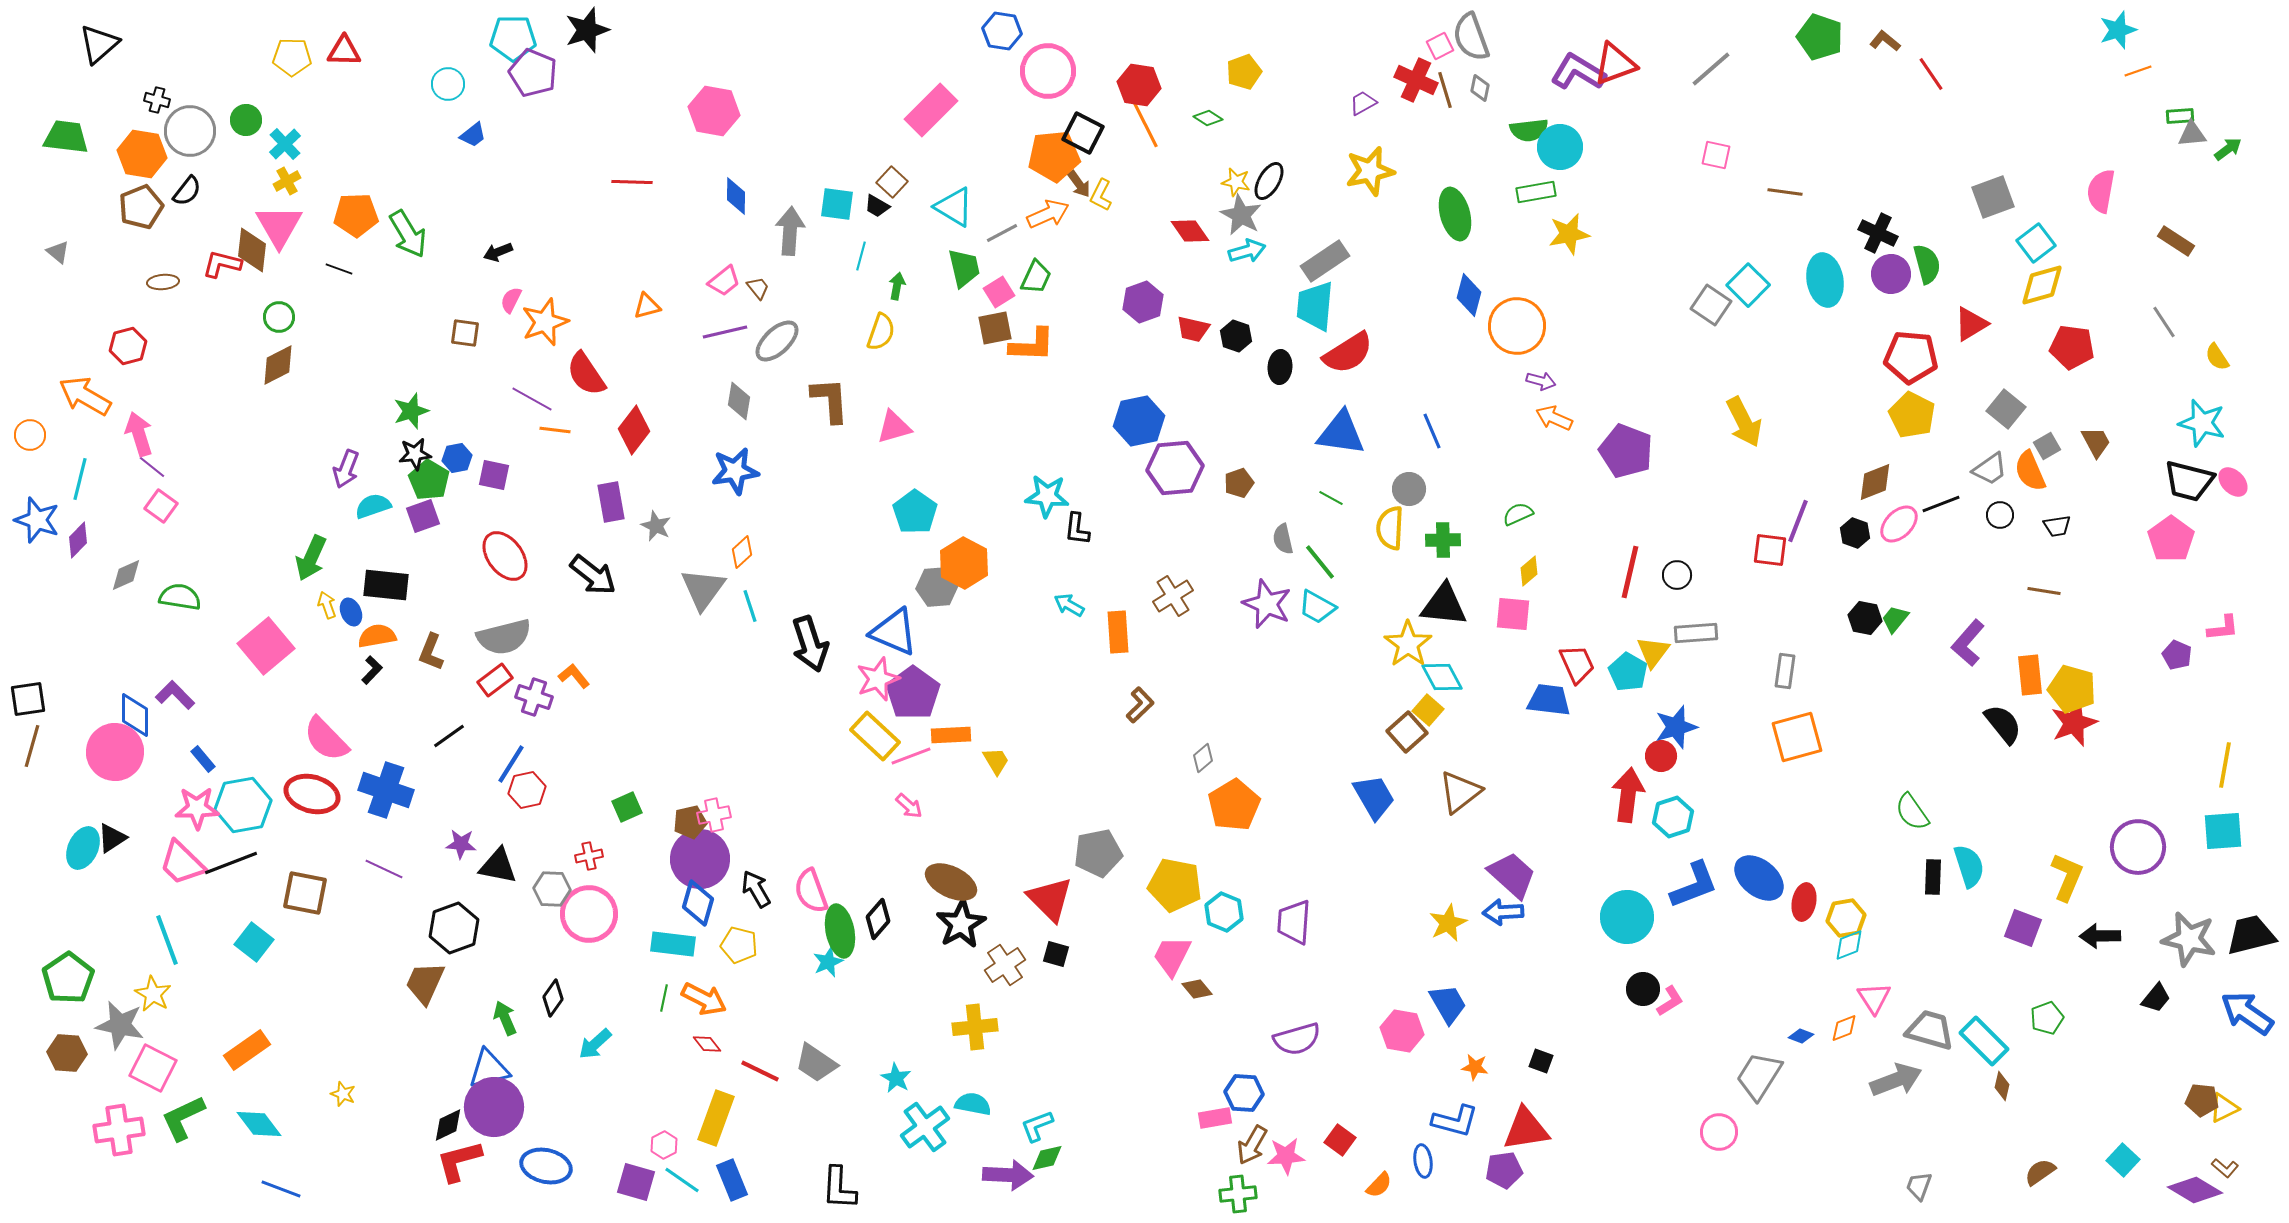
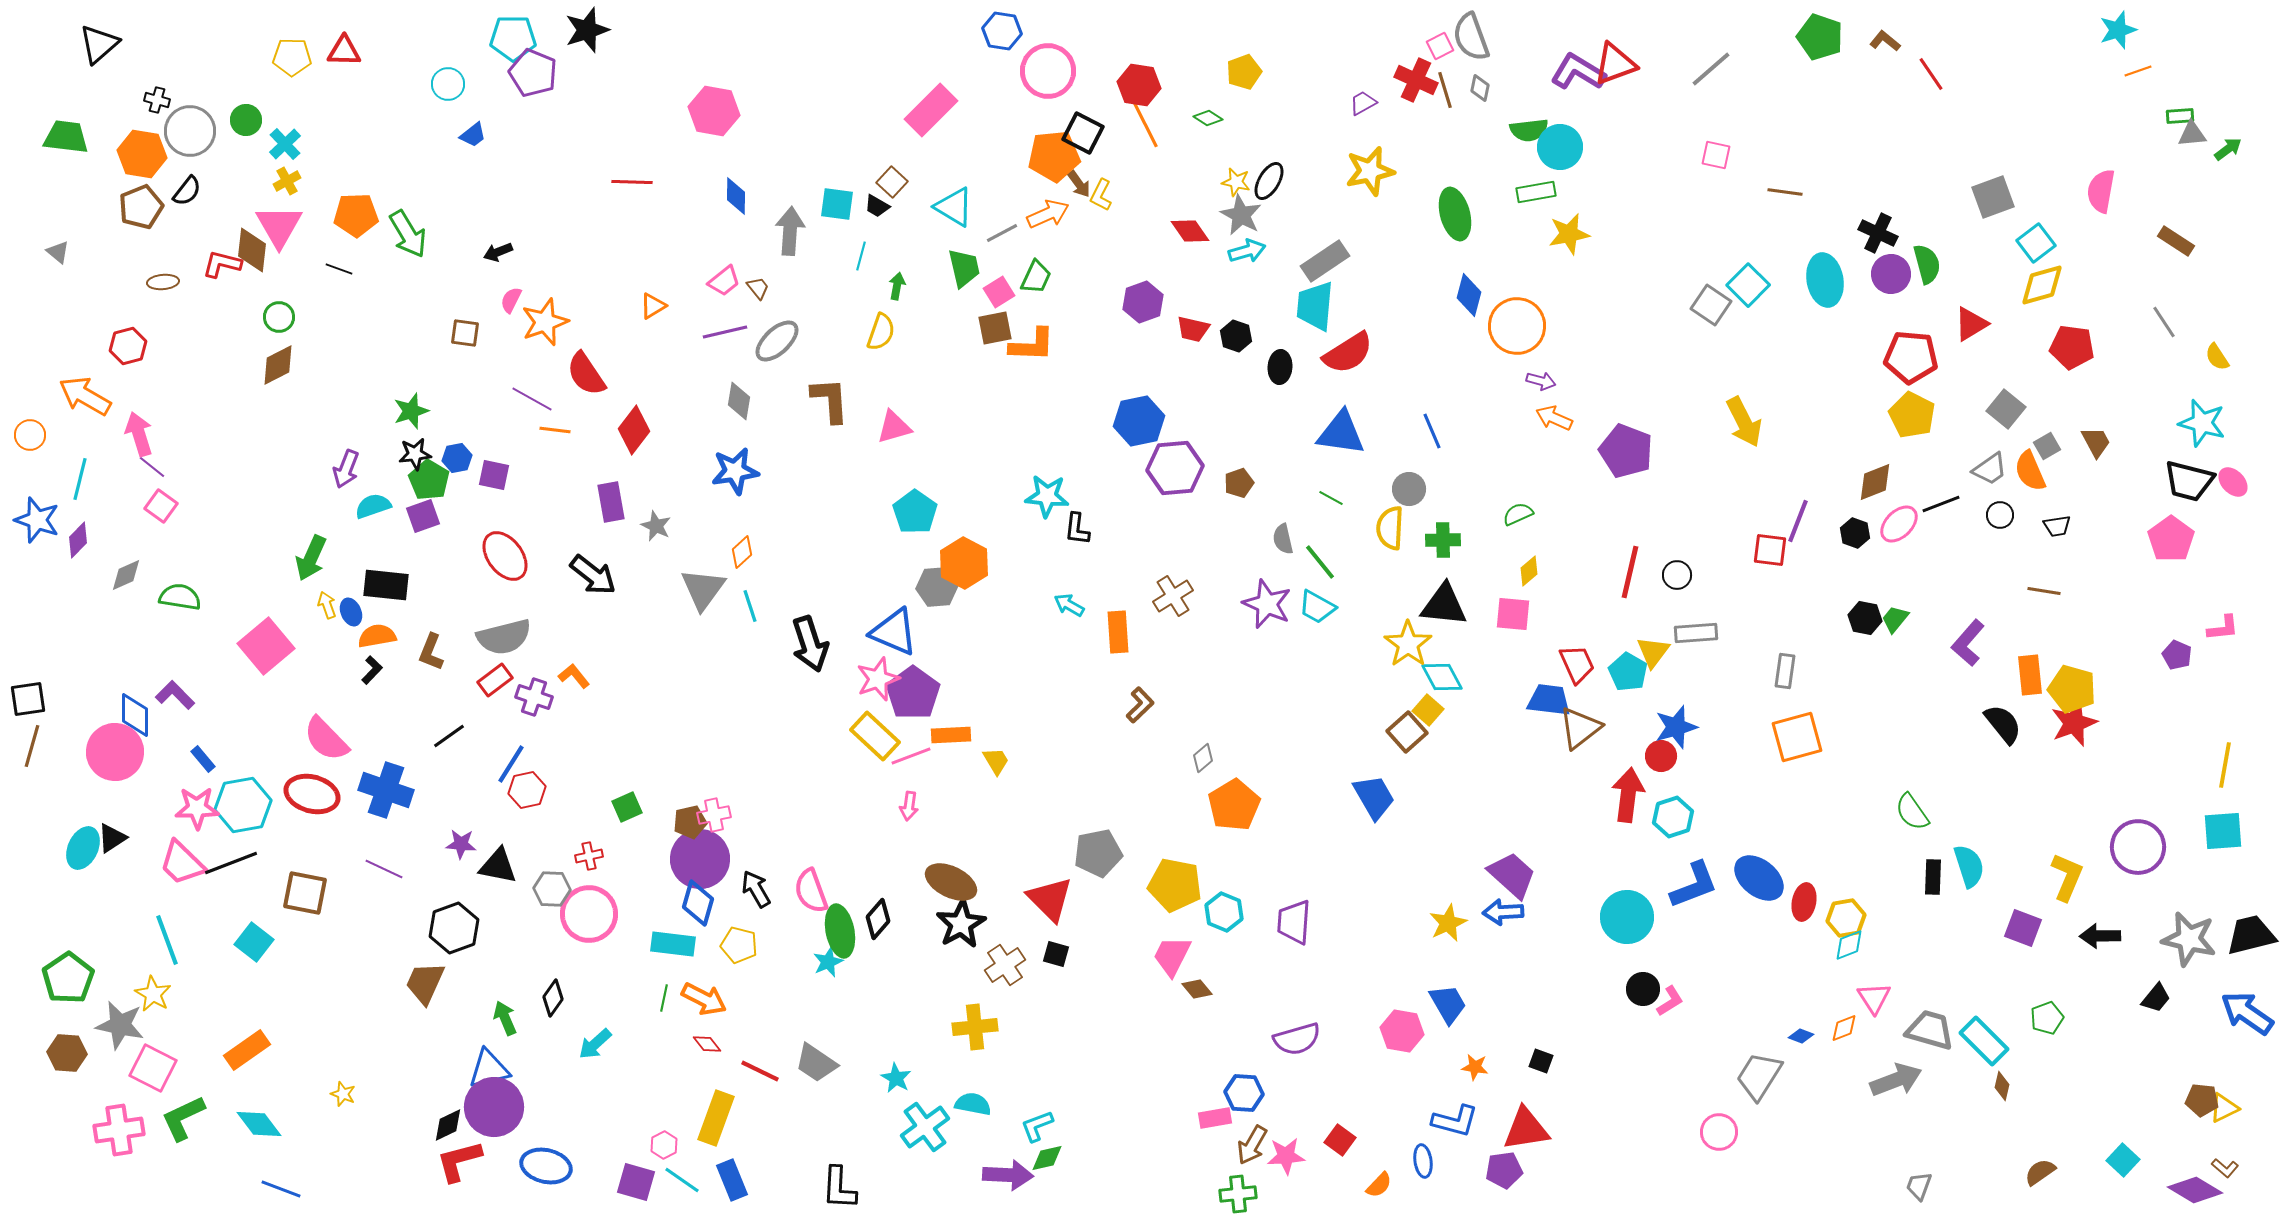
orange triangle at (647, 306): moved 6 px right; rotated 16 degrees counterclockwise
brown triangle at (1460, 792): moved 120 px right, 64 px up
pink arrow at (909, 806): rotated 56 degrees clockwise
